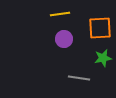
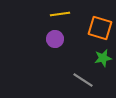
orange square: rotated 20 degrees clockwise
purple circle: moved 9 px left
gray line: moved 4 px right, 2 px down; rotated 25 degrees clockwise
